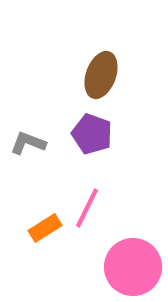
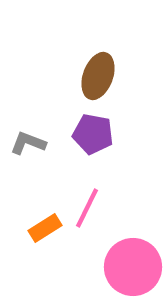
brown ellipse: moved 3 px left, 1 px down
purple pentagon: moved 1 px right; rotated 9 degrees counterclockwise
